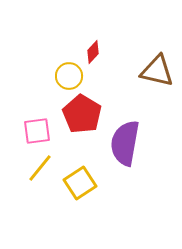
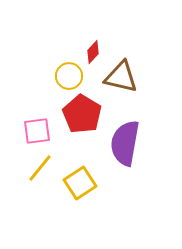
brown triangle: moved 36 px left, 6 px down
